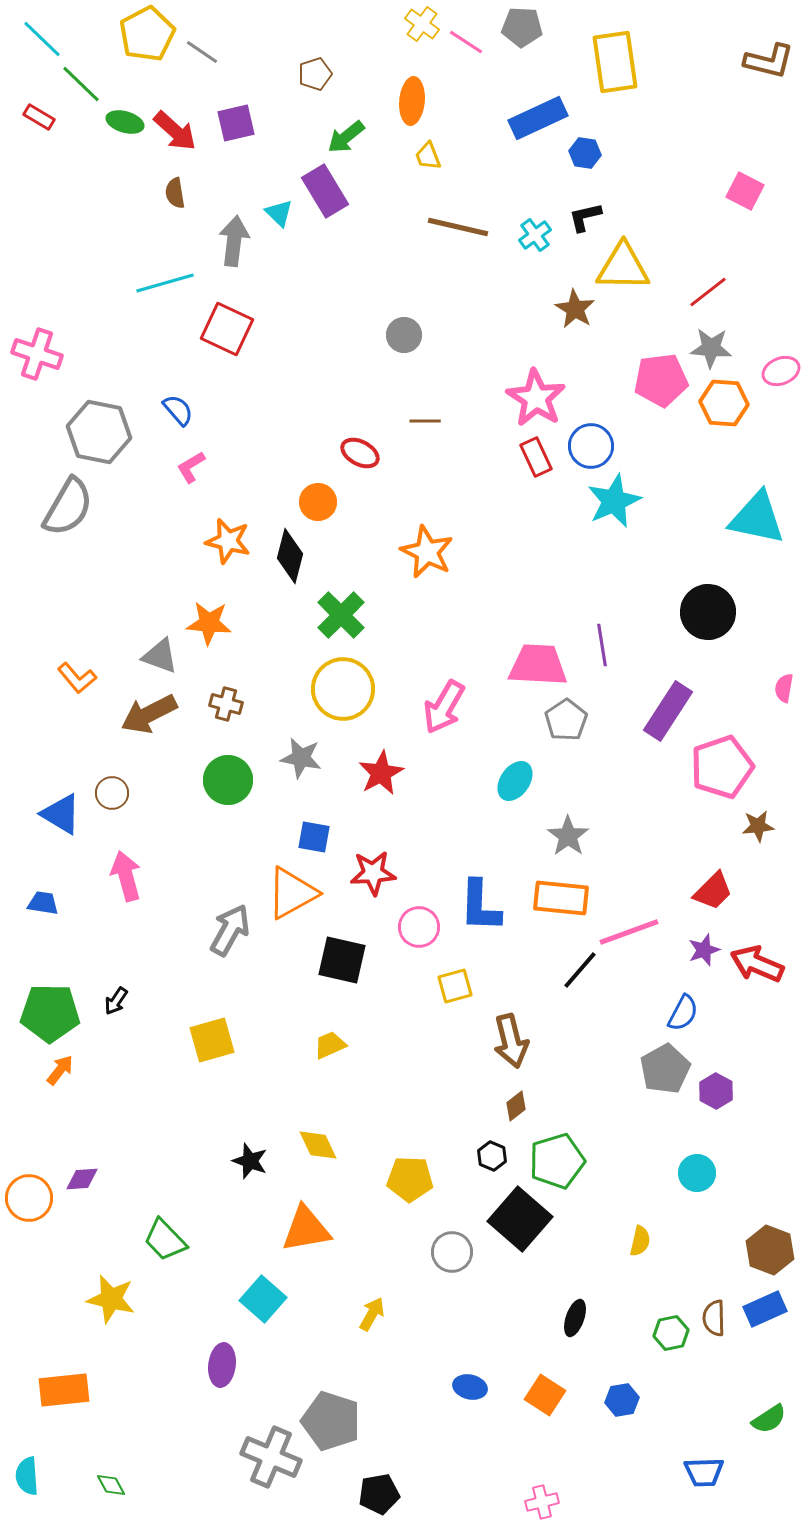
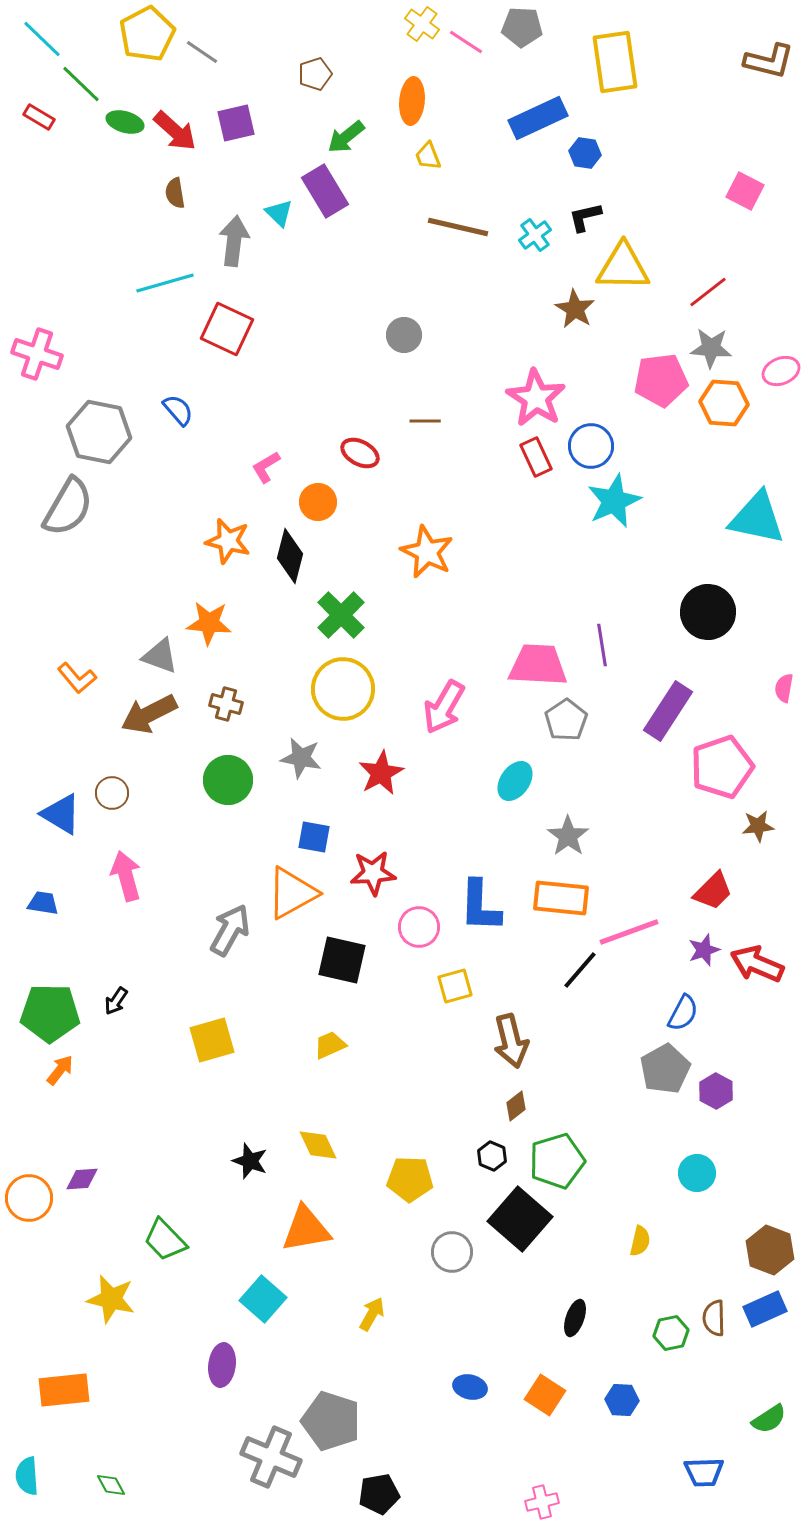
pink L-shape at (191, 467): moved 75 px right
blue hexagon at (622, 1400): rotated 12 degrees clockwise
